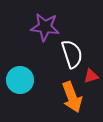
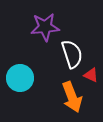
purple star: rotated 12 degrees counterclockwise
red triangle: moved 1 px up; rotated 42 degrees clockwise
cyan circle: moved 2 px up
